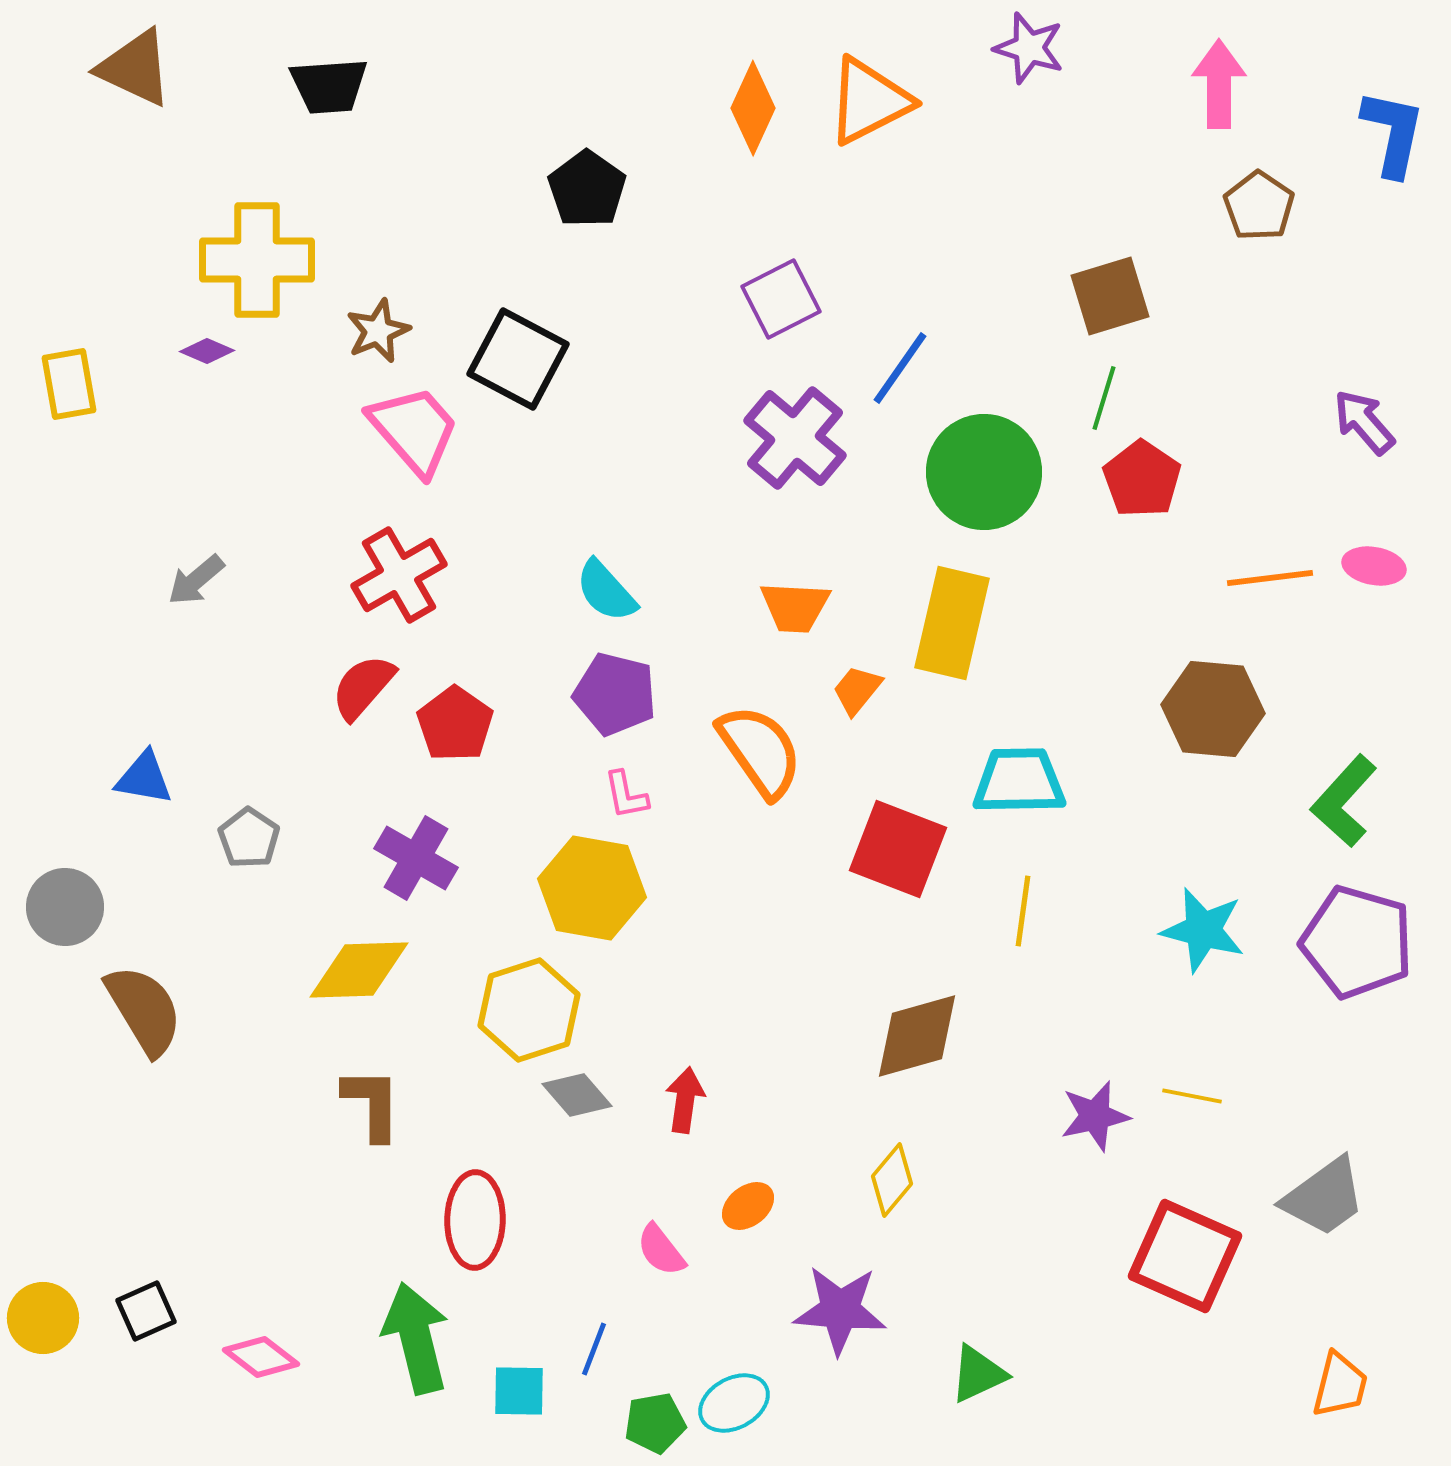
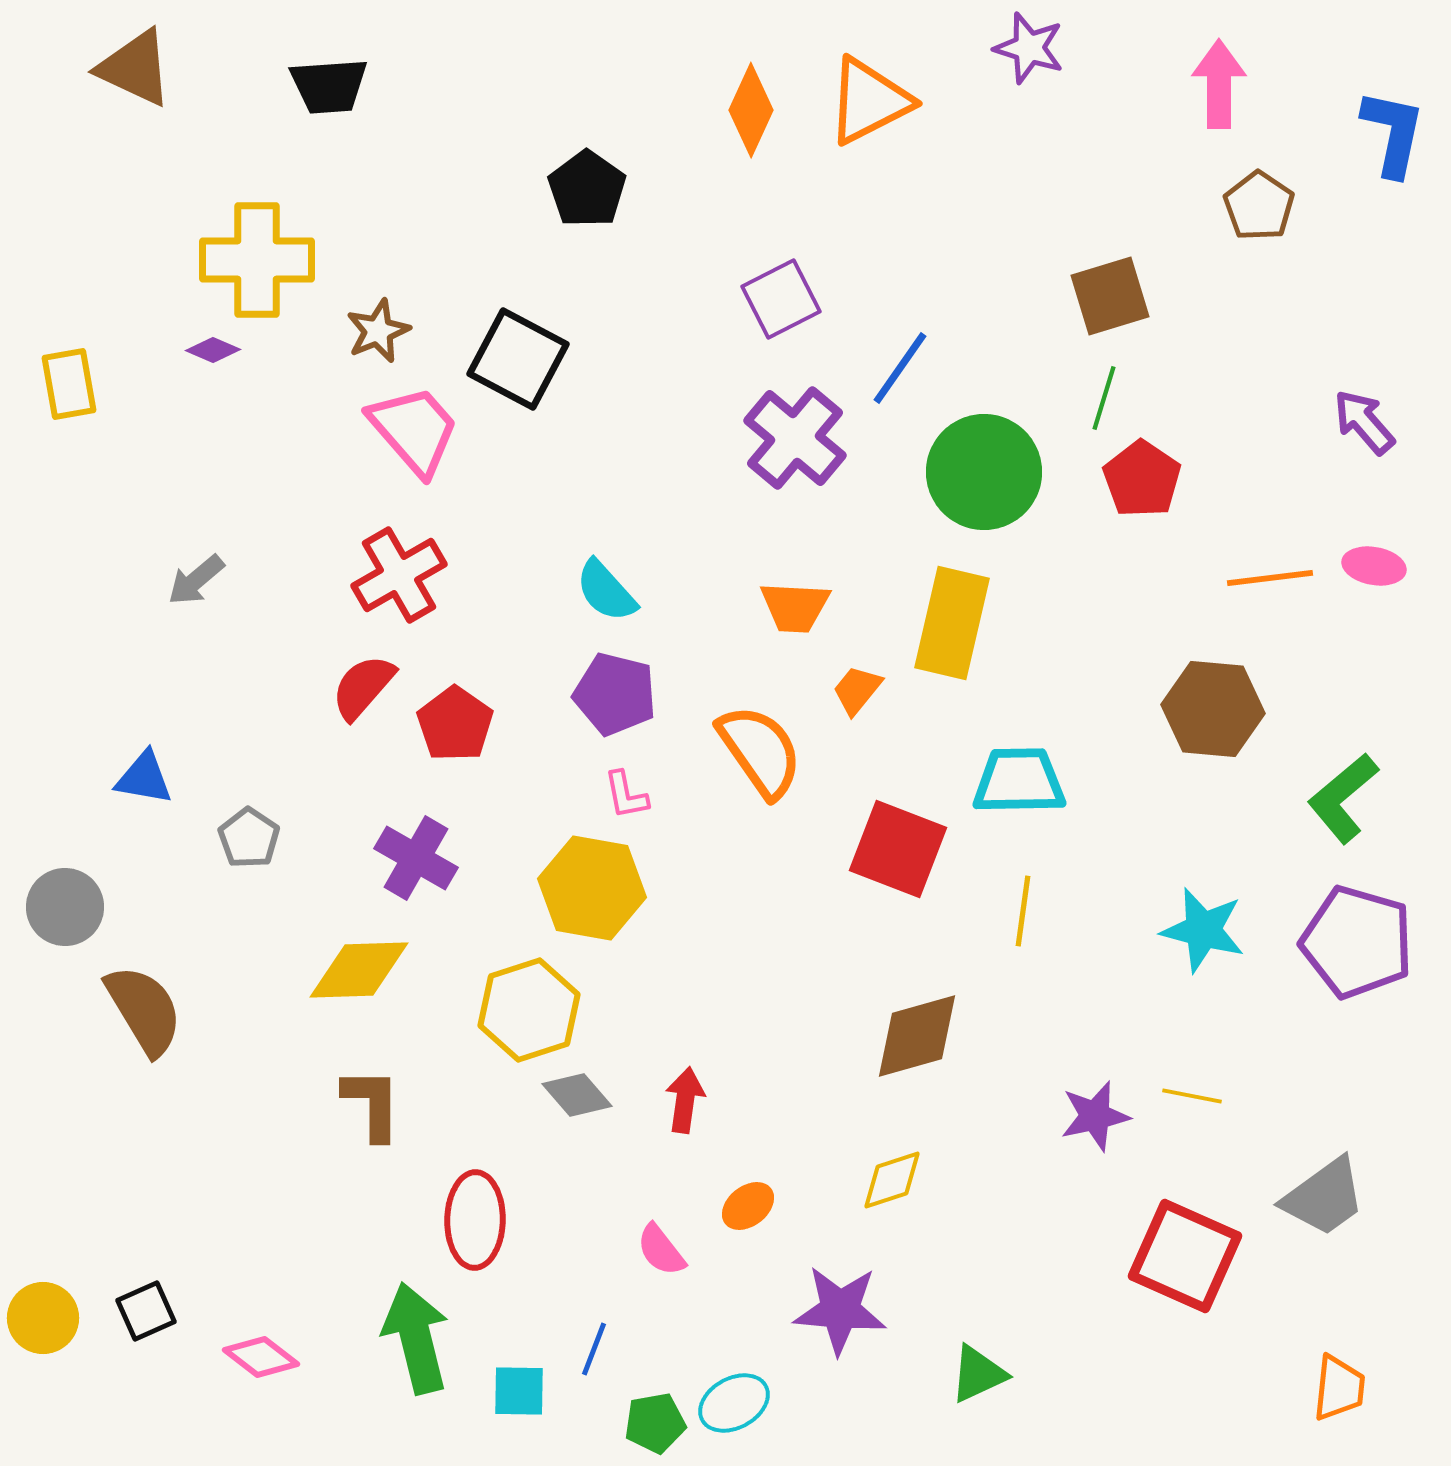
orange diamond at (753, 108): moved 2 px left, 2 px down
purple diamond at (207, 351): moved 6 px right, 1 px up
green L-shape at (1344, 801): moved 1 px left, 3 px up; rotated 8 degrees clockwise
yellow diamond at (892, 1180): rotated 32 degrees clockwise
orange trapezoid at (1340, 1385): moved 1 px left, 3 px down; rotated 8 degrees counterclockwise
